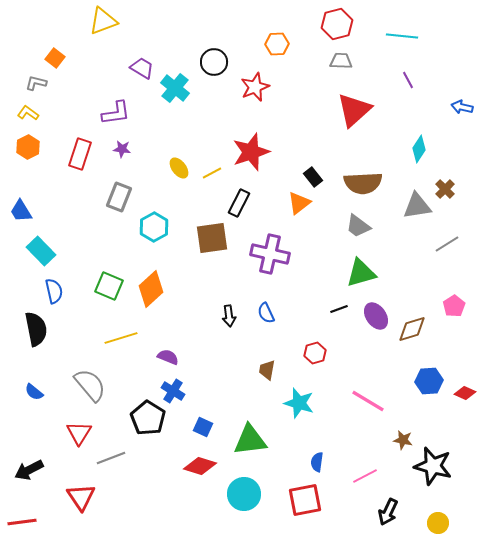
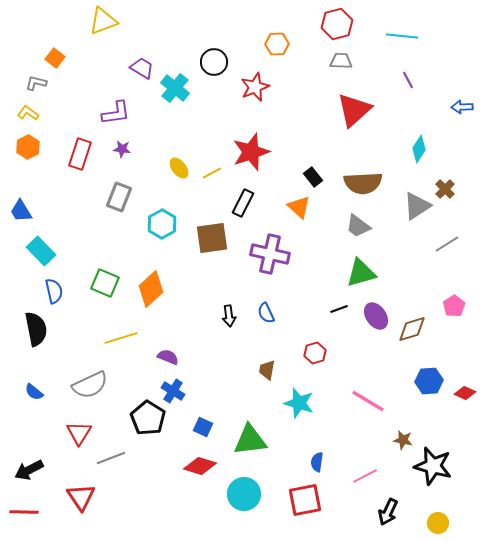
blue arrow at (462, 107): rotated 15 degrees counterclockwise
black rectangle at (239, 203): moved 4 px right
orange triangle at (299, 203): moved 4 px down; rotated 40 degrees counterclockwise
gray triangle at (417, 206): rotated 24 degrees counterclockwise
cyan hexagon at (154, 227): moved 8 px right, 3 px up
green square at (109, 286): moved 4 px left, 3 px up
gray semicircle at (90, 385): rotated 105 degrees clockwise
red line at (22, 522): moved 2 px right, 10 px up; rotated 8 degrees clockwise
